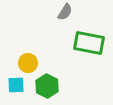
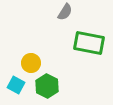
yellow circle: moved 3 px right
cyan square: rotated 30 degrees clockwise
